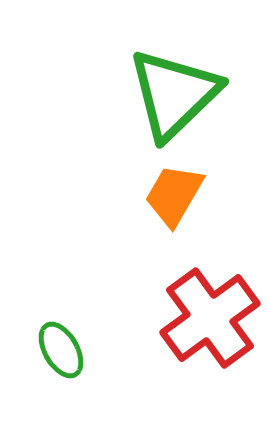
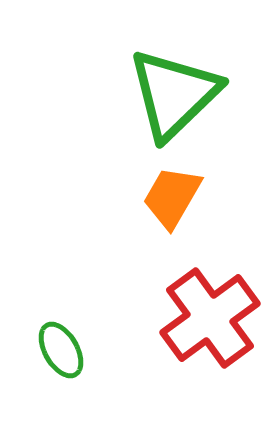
orange trapezoid: moved 2 px left, 2 px down
